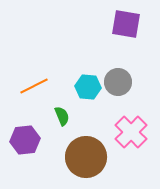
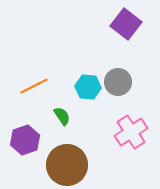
purple square: rotated 28 degrees clockwise
green semicircle: rotated 12 degrees counterclockwise
pink cross: rotated 12 degrees clockwise
purple hexagon: rotated 12 degrees counterclockwise
brown circle: moved 19 px left, 8 px down
